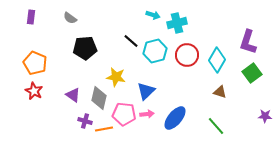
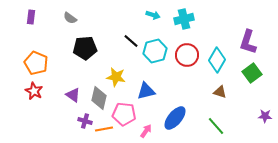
cyan cross: moved 7 px right, 4 px up
orange pentagon: moved 1 px right
blue triangle: rotated 30 degrees clockwise
pink arrow: moved 1 px left, 17 px down; rotated 48 degrees counterclockwise
